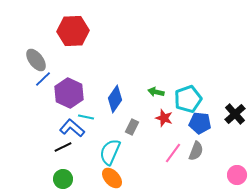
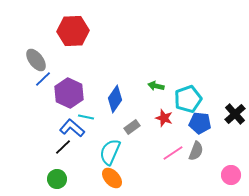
green arrow: moved 6 px up
gray rectangle: rotated 28 degrees clockwise
black line: rotated 18 degrees counterclockwise
pink line: rotated 20 degrees clockwise
pink circle: moved 6 px left
green circle: moved 6 px left
